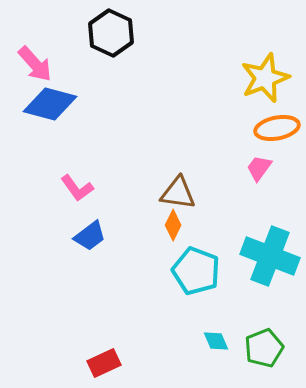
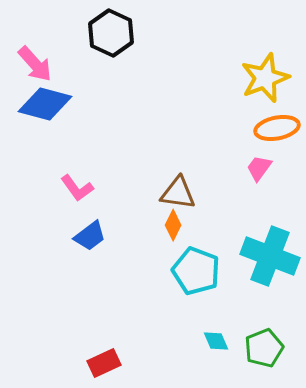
blue diamond: moved 5 px left
